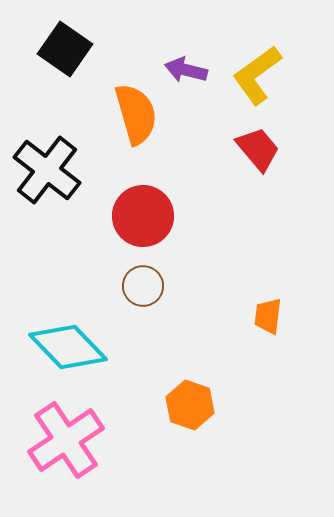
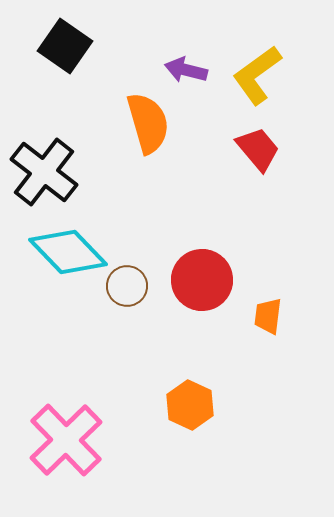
black square: moved 3 px up
orange semicircle: moved 12 px right, 9 px down
black cross: moved 3 px left, 2 px down
red circle: moved 59 px right, 64 px down
brown circle: moved 16 px left
cyan diamond: moved 95 px up
orange hexagon: rotated 6 degrees clockwise
pink cross: rotated 10 degrees counterclockwise
